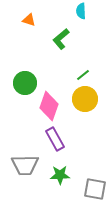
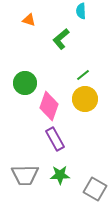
gray trapezoid: moved 10 px down
gray square: rotated 20 degrees clockwise
